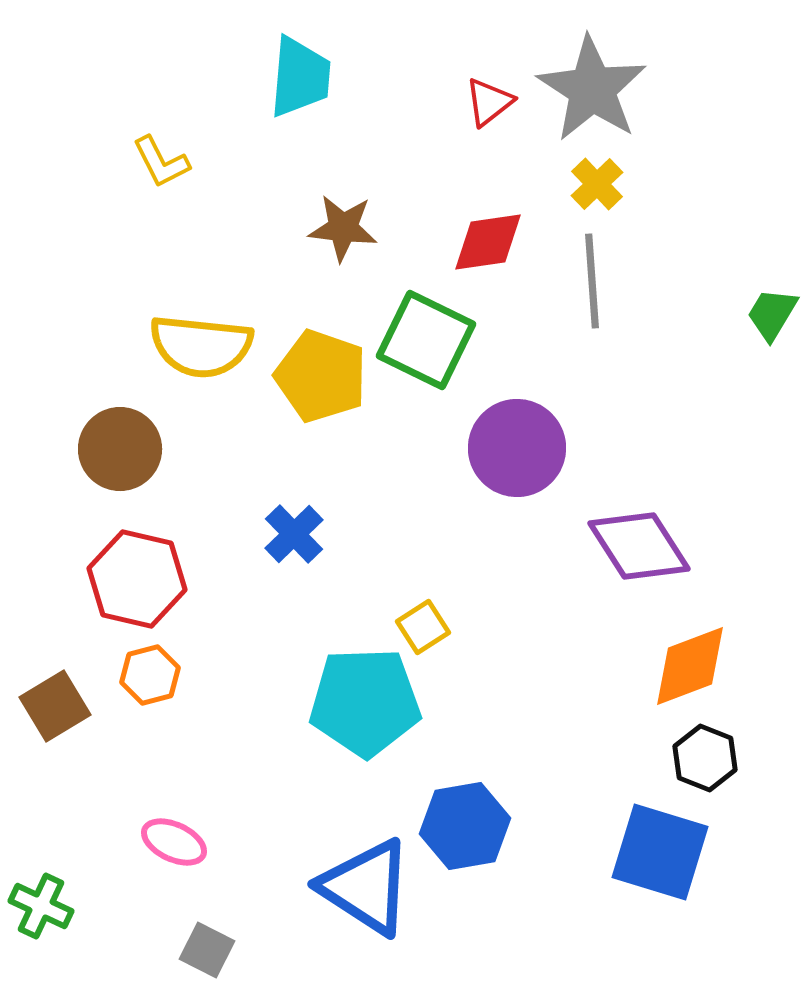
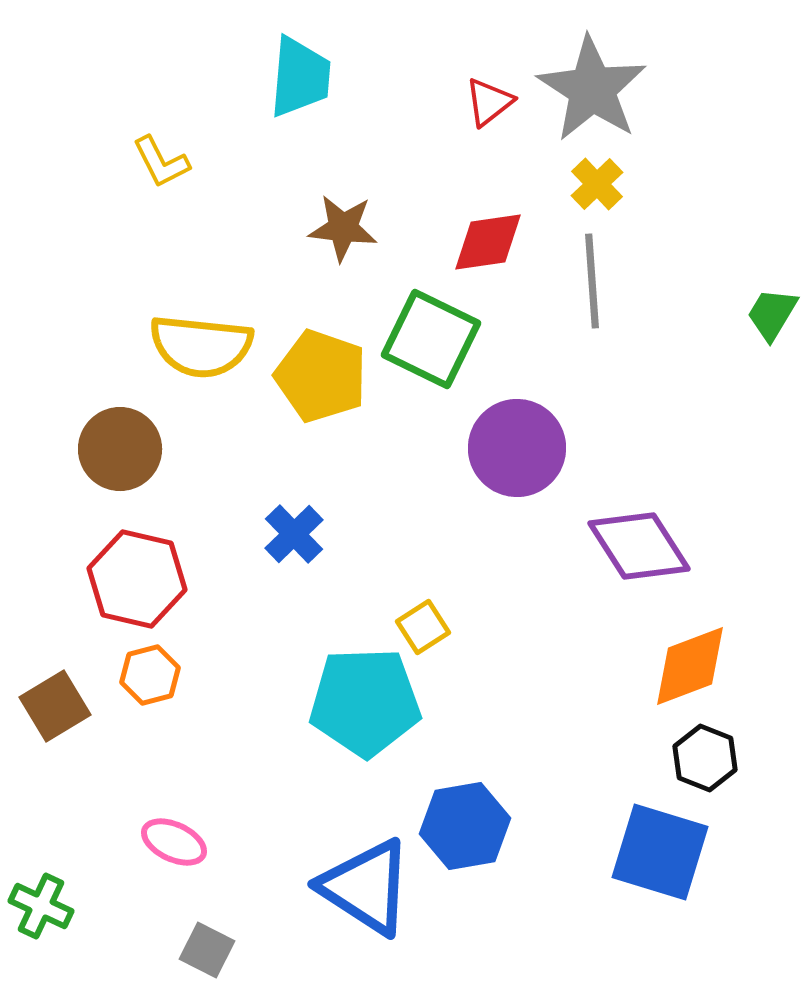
green square: moved 5 px right, 1 px up
